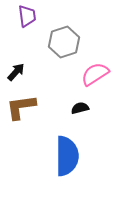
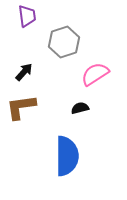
black arrow: moved 8 px right
